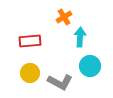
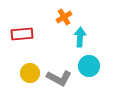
red rectangle: moved 8 px left, 7 px up
cyan circle: moved 1 px left
gray L-shape: moved 1 px left, 4 px up
